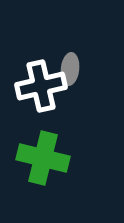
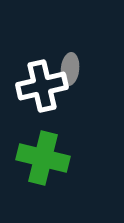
white cross: moved 1 px right
